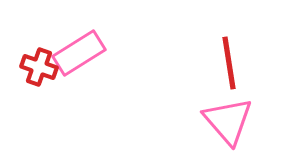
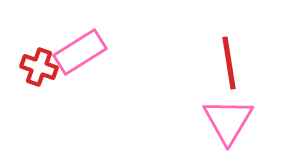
pink rectangle: moved 1 px right, 1 px up
pink triangle: rotated 12 degrees clockwise
